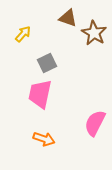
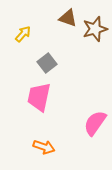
brown star: moved 1 px right, 4 px up; rotated 25 degrees clockwise
gray square: rotated 12 degrees counterclockwise
pink trapezoid: moved 1 px left, 3 px down
pink semicircle: rotated 8 degrees clockwise
orange arrow: moved 8 px down
